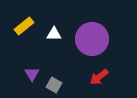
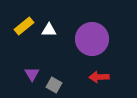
white triangle: moved 5 px left, 4 px up
red arrow: rotated 36 degrees clockwise
